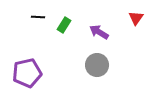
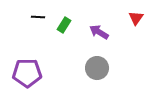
gray circle: moved 3 px down
purple pentagon: rotated 12 degrees clockwise
